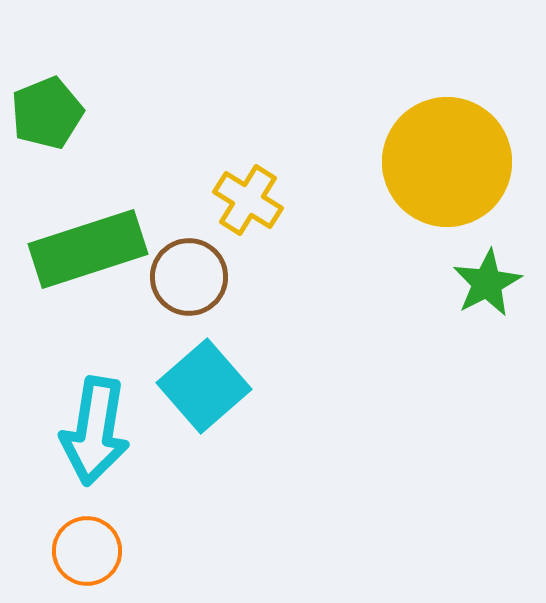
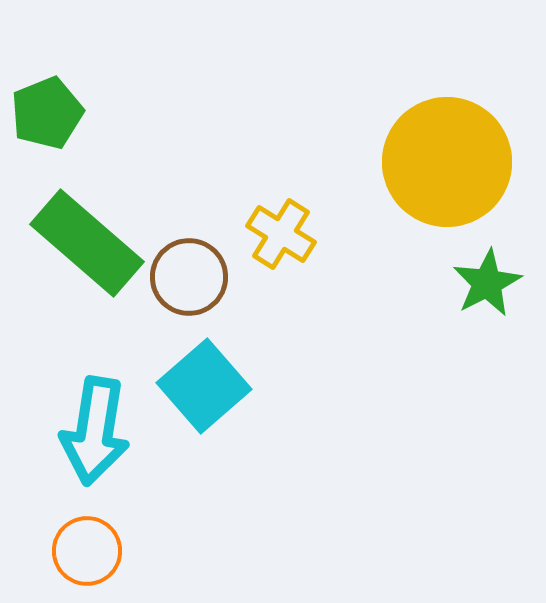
yellow cross: moved 33 px right, 34 px down
green rectangle: moved 1 px left, 6 px up; rotated 59 degrees clockwise
